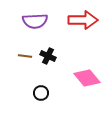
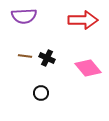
purple semicircle: moved 11 px left, 5 px up
black cross: moved 1 px left, 2 px down
pink diamond: moved 1 px right, 10 px up
